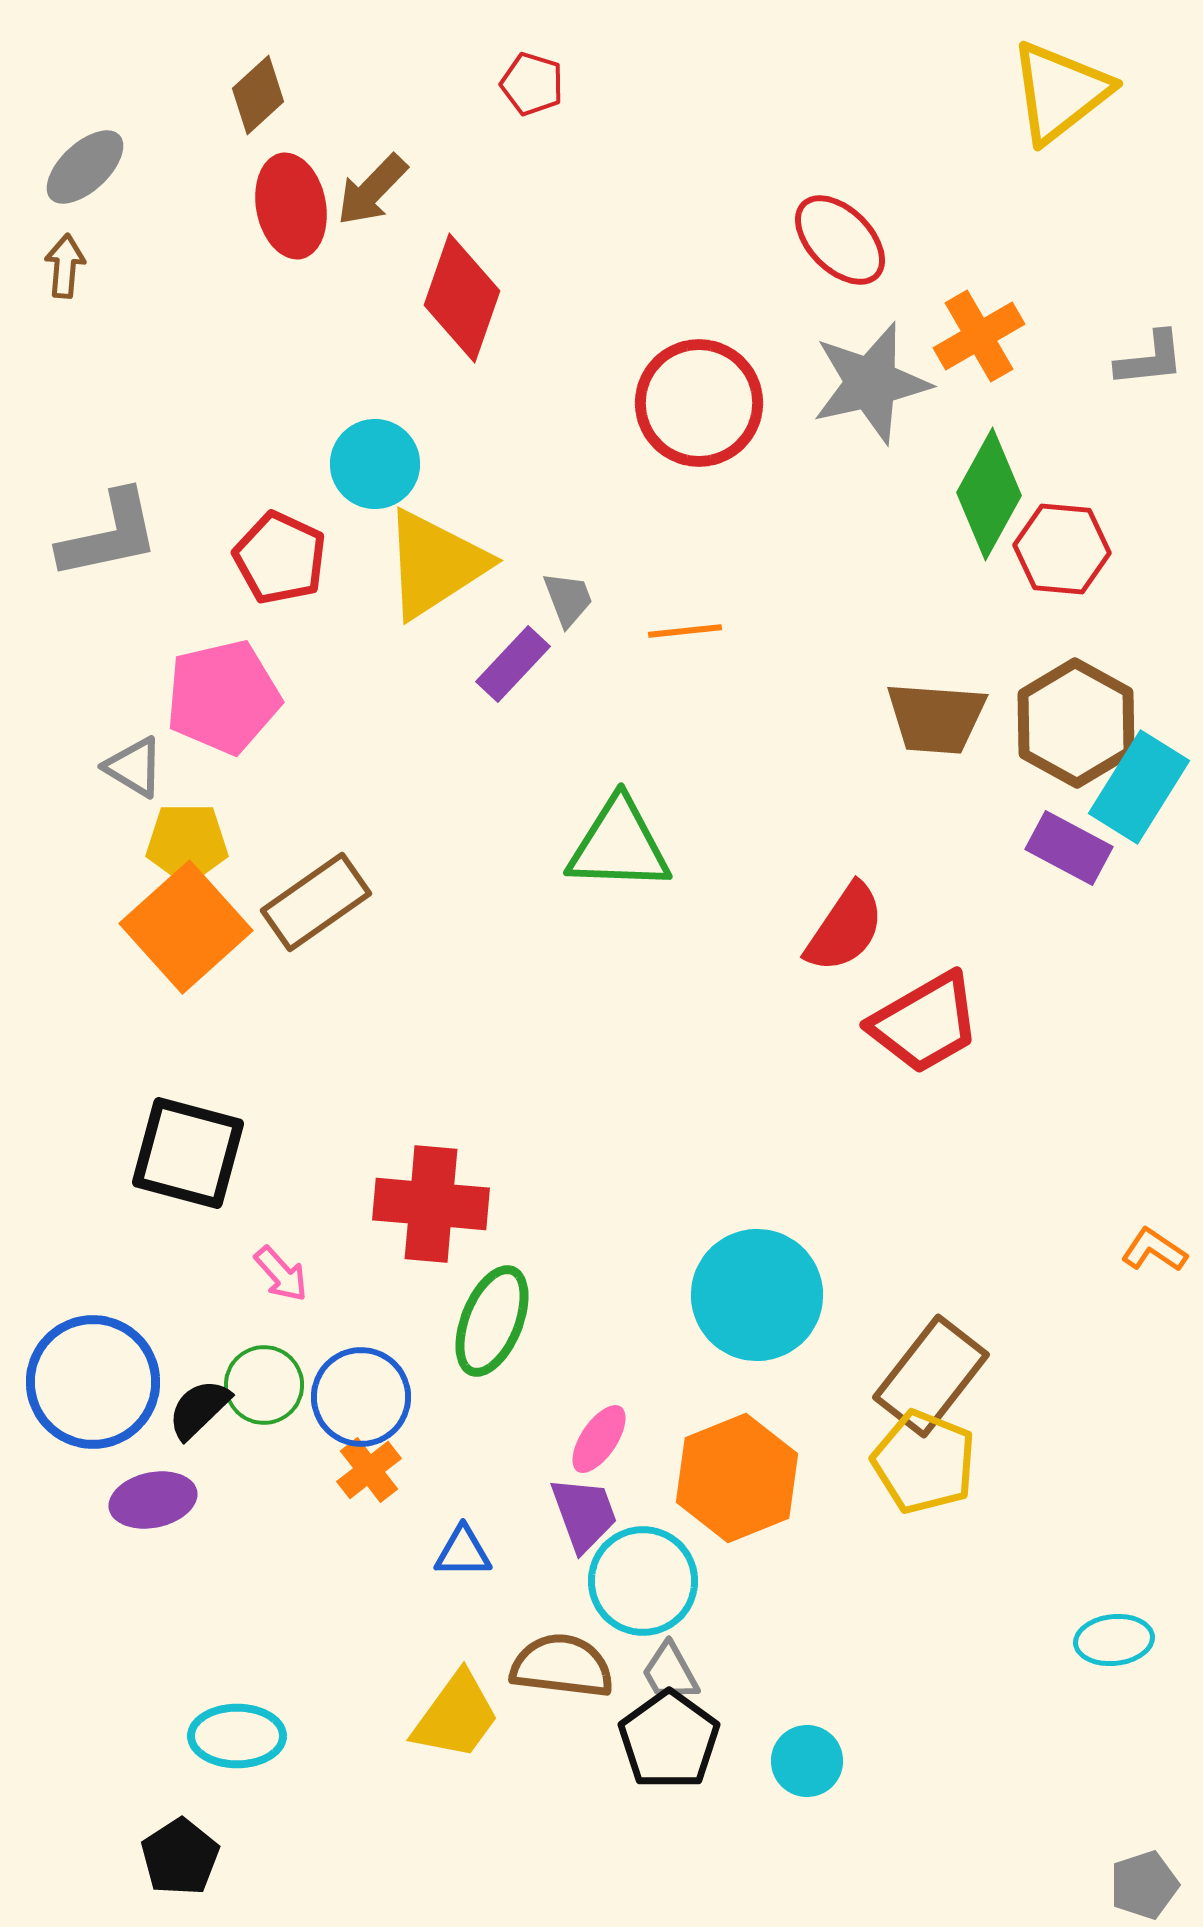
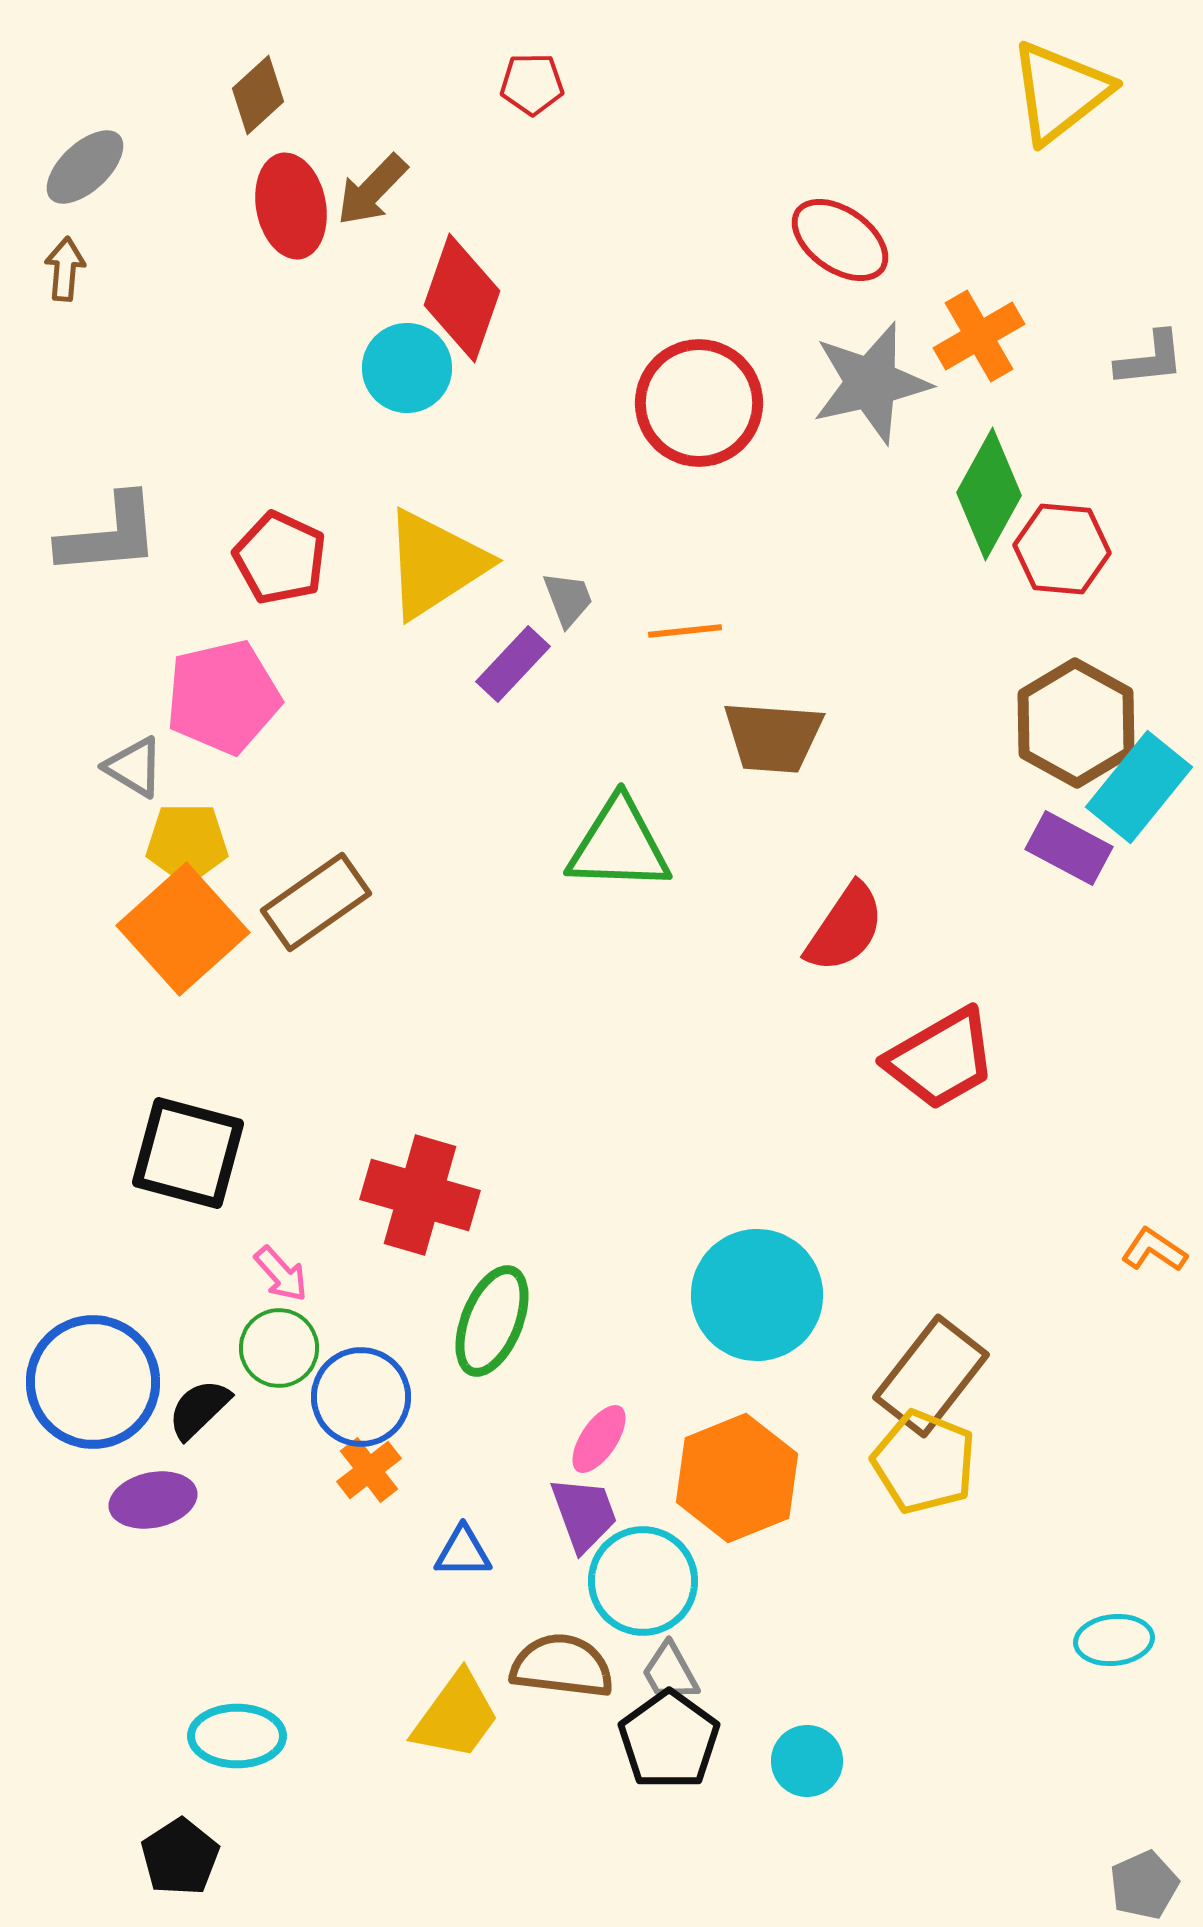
red pentagon at (532, 84): rotated 18 degrees counterclockwise
red ellipse at (840, 240): rotated 10 degrees counterclockwise
brown arrow at (65, 266): moved 3 px down
cyan circle at (375, 464): moved 32 px right, 96 px up
gray L-shape at (109, 535): rotated 7 degrees clockwise
brown trapezoid at (936, 718): moved 163 px left, 19 px down
cyan rectangle at (1139, 787): rotated 7 degrees clockwise
orange square at (186, 927): moved 3 px left, 2 px down
red trapezoid at (925, 1023): moved 16 px right, 36 px down
red cross at (431, 1204): moved 11 px left, 9 px up; rotated 11 degrees clockwise
green circle at (264, 1385): moved 15 px right, 37 px up
gray pentagon at (1144, 1885): rotated 6 degrees counterclockwise
